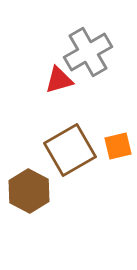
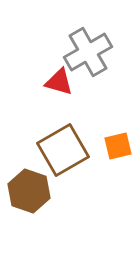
red triangle: moved 2 px down; rotated 32 degrees clockwise
brown square: moved 7 px left
brown hexagon: rotated 9 degrees counterclockwise
